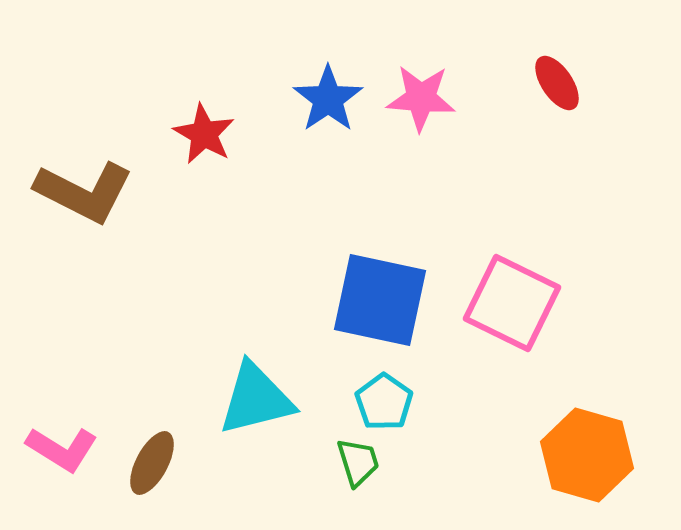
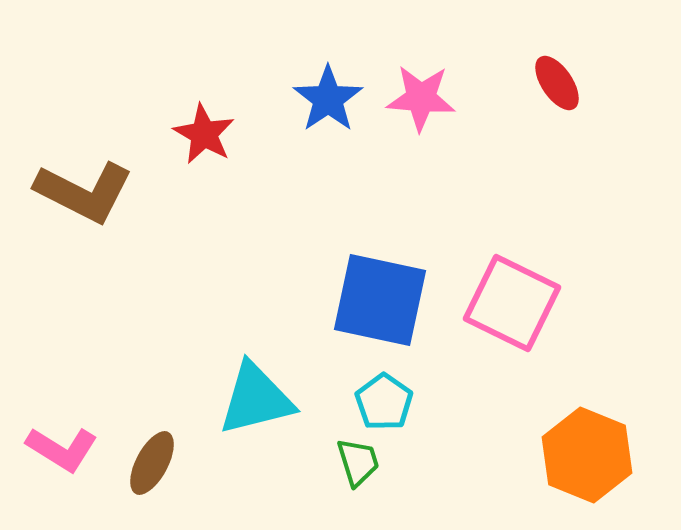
orange hexagon: rotated 6 degrees clockwise
